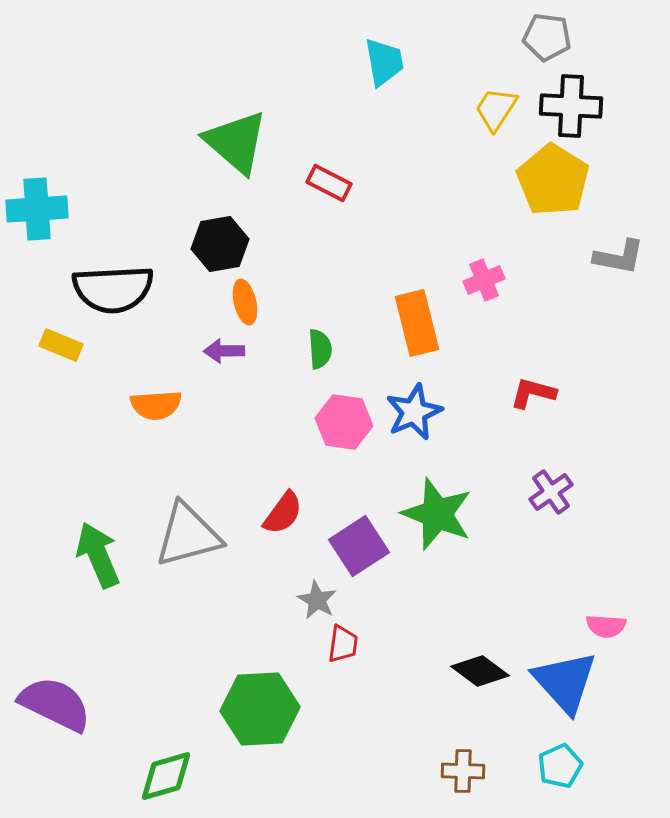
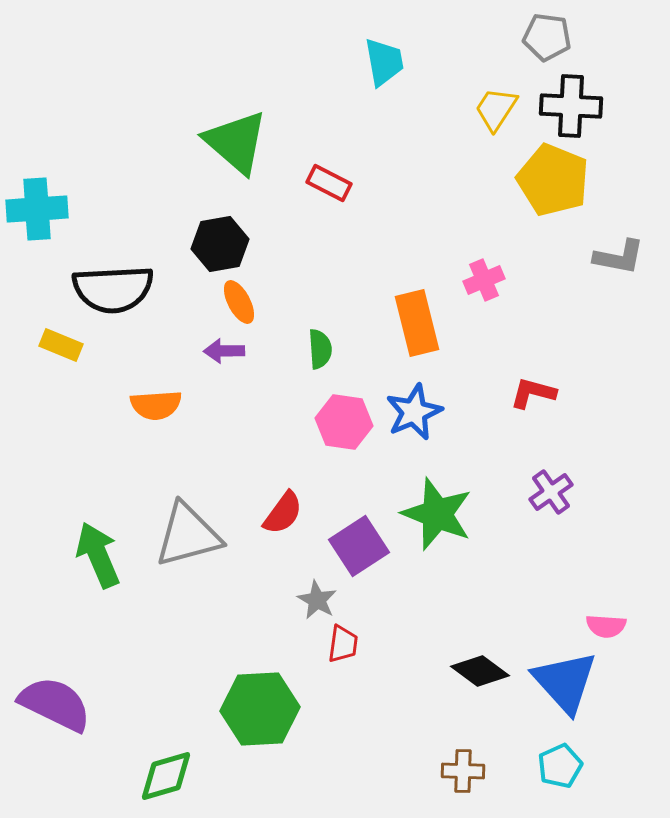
yellow pentagon: rotated 10 degrees counterclockwise
orange ellipse: moved 6 px left; rotated 15 degrees counterclockwise
